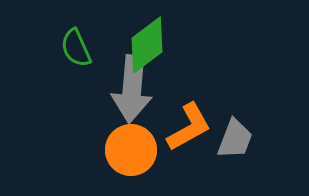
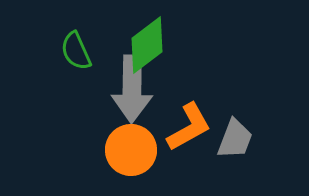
green semicircle: moved 3 px down
gray arrow: rotated 4 degrees counterclockwise
